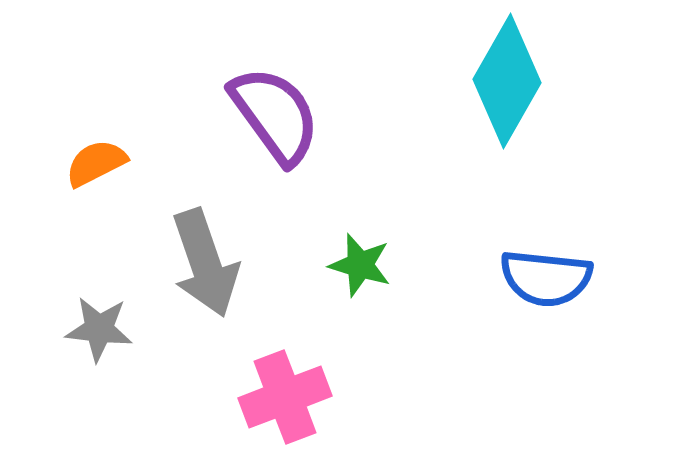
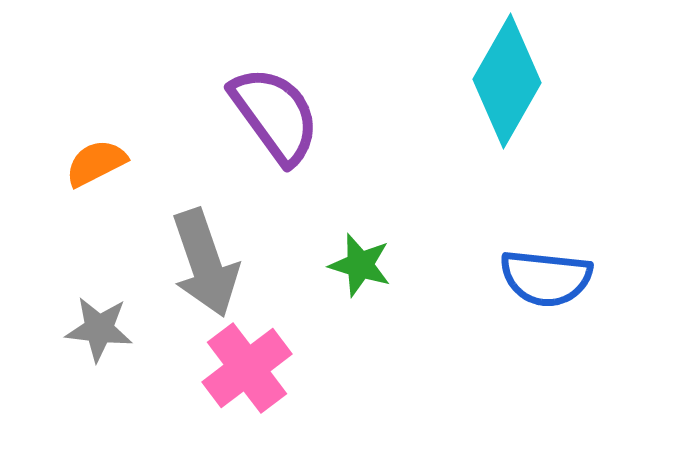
pink cross: moved 38 px left, 29 px up; rotated 16 degrees counterclockwise
